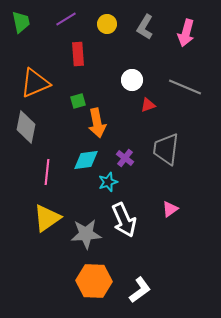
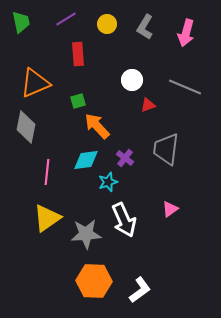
orange arrow: moved 3 px down; rotated 148 degrees clockwise
